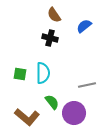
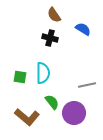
blue semicircle: moved 1 px left, 3 px down; rotated 70 degrees clockwise
green square: moved 3 px down
